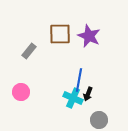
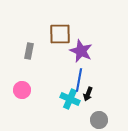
purple star: moved 8 px left, 15 px down
gray rectangle: rotated 28 degrees counterclockwise
pink circle: moved 1 px right, 2 px up
cyan cross: moved 3 px left, 1 px down
